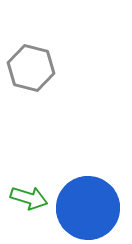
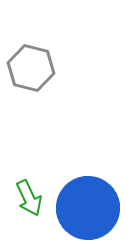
green arrow: rotated 48 degrees clockwise
